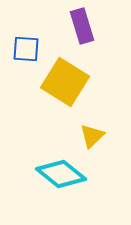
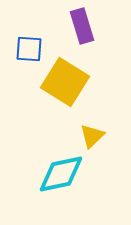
blue square: moved 3 px right
cyan diamond: rotated 51 degrees counterclockwise
